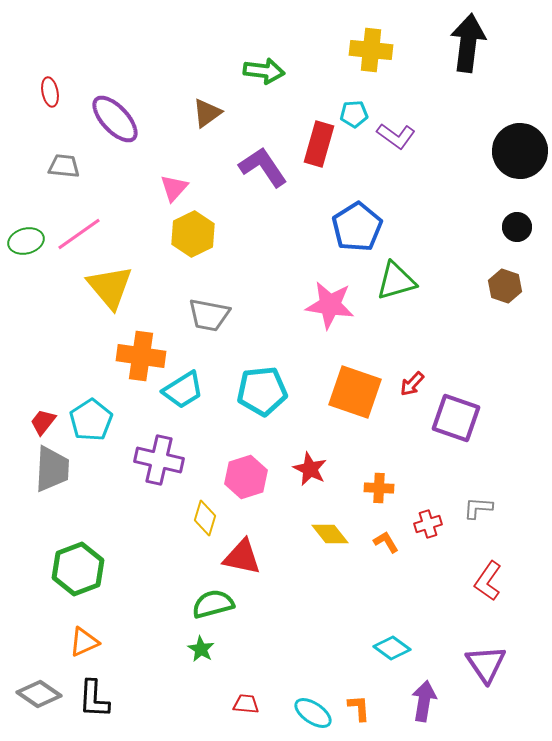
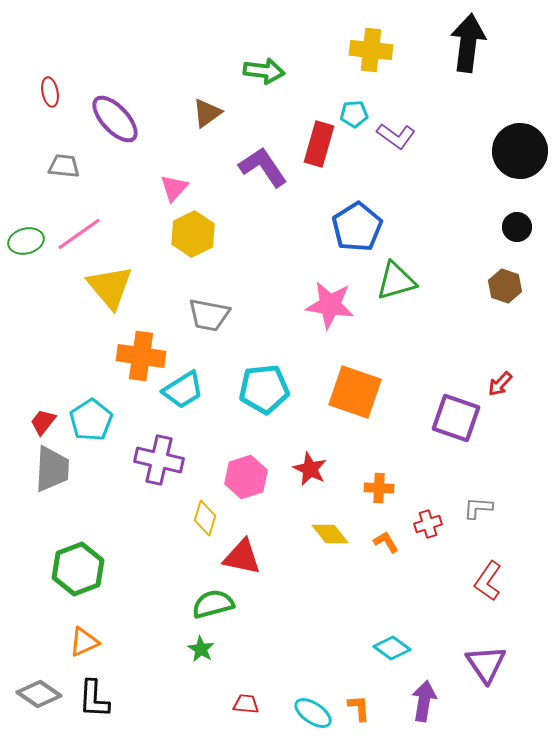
red arrow at (412, 384): moved 88 px right
cyan pentagon at (262, 391): moved 2 px right, 2 px up
